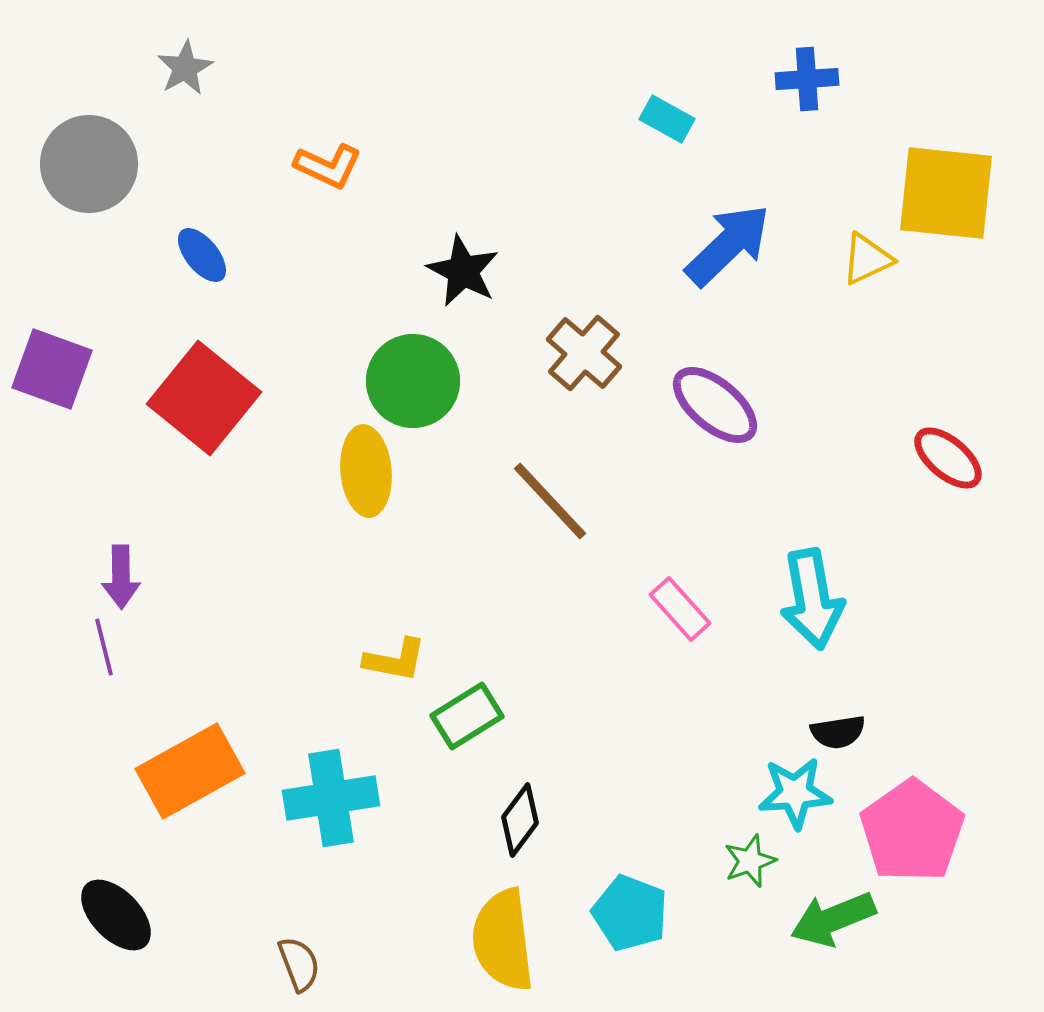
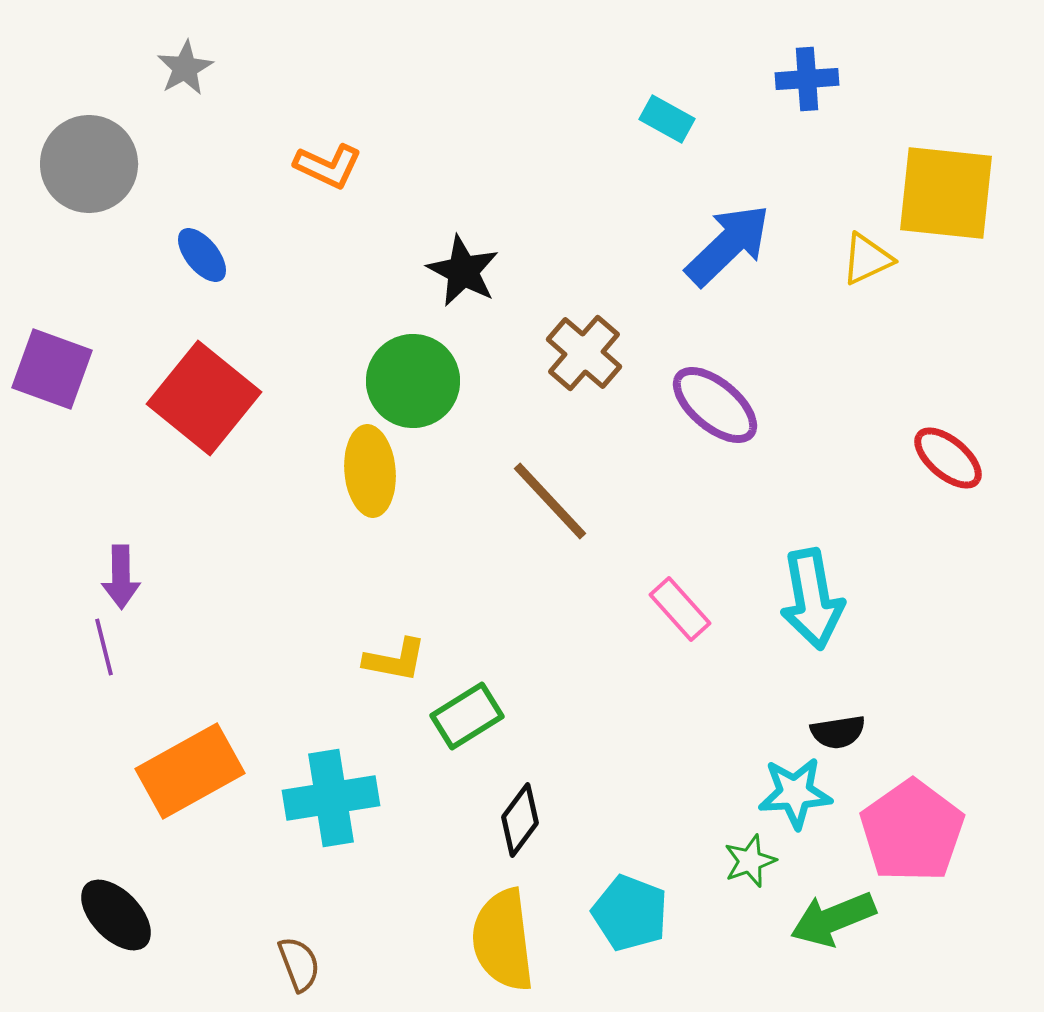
yellow ellipse: moved 4 px right
